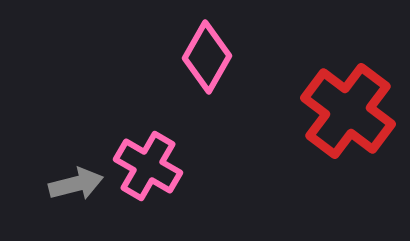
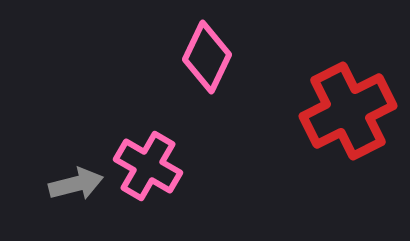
pink diamond: rotated 4 degrees counterclockwise
red cross: rotated 26 degrees clockwise
